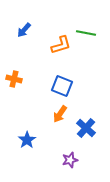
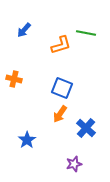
blue square: moved 2 px down
purple star: moved 4 px right, 4 px down
